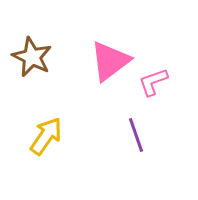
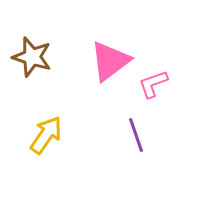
brown star: rotated 9 degrees counterclockwise
pink L-shape: moved 2 px down
yellow arrow: moved 1 px up
